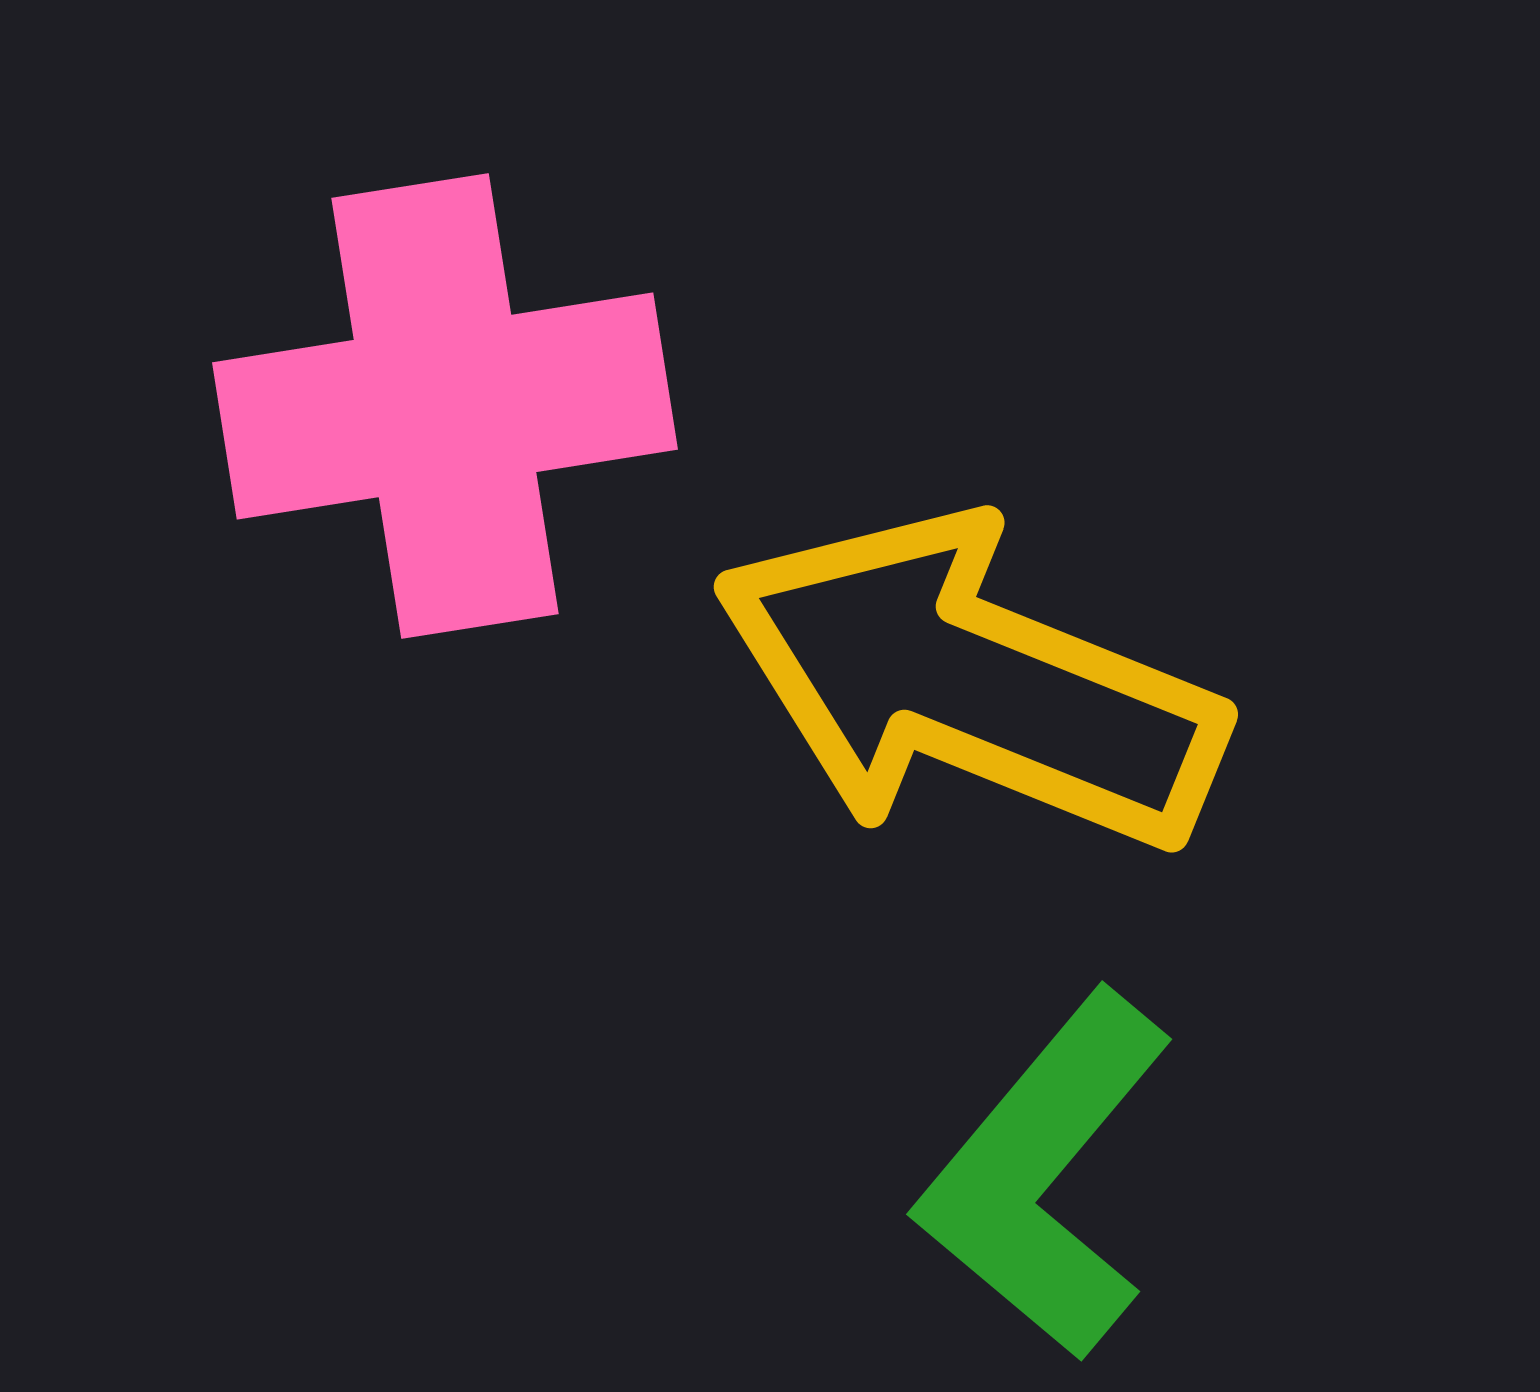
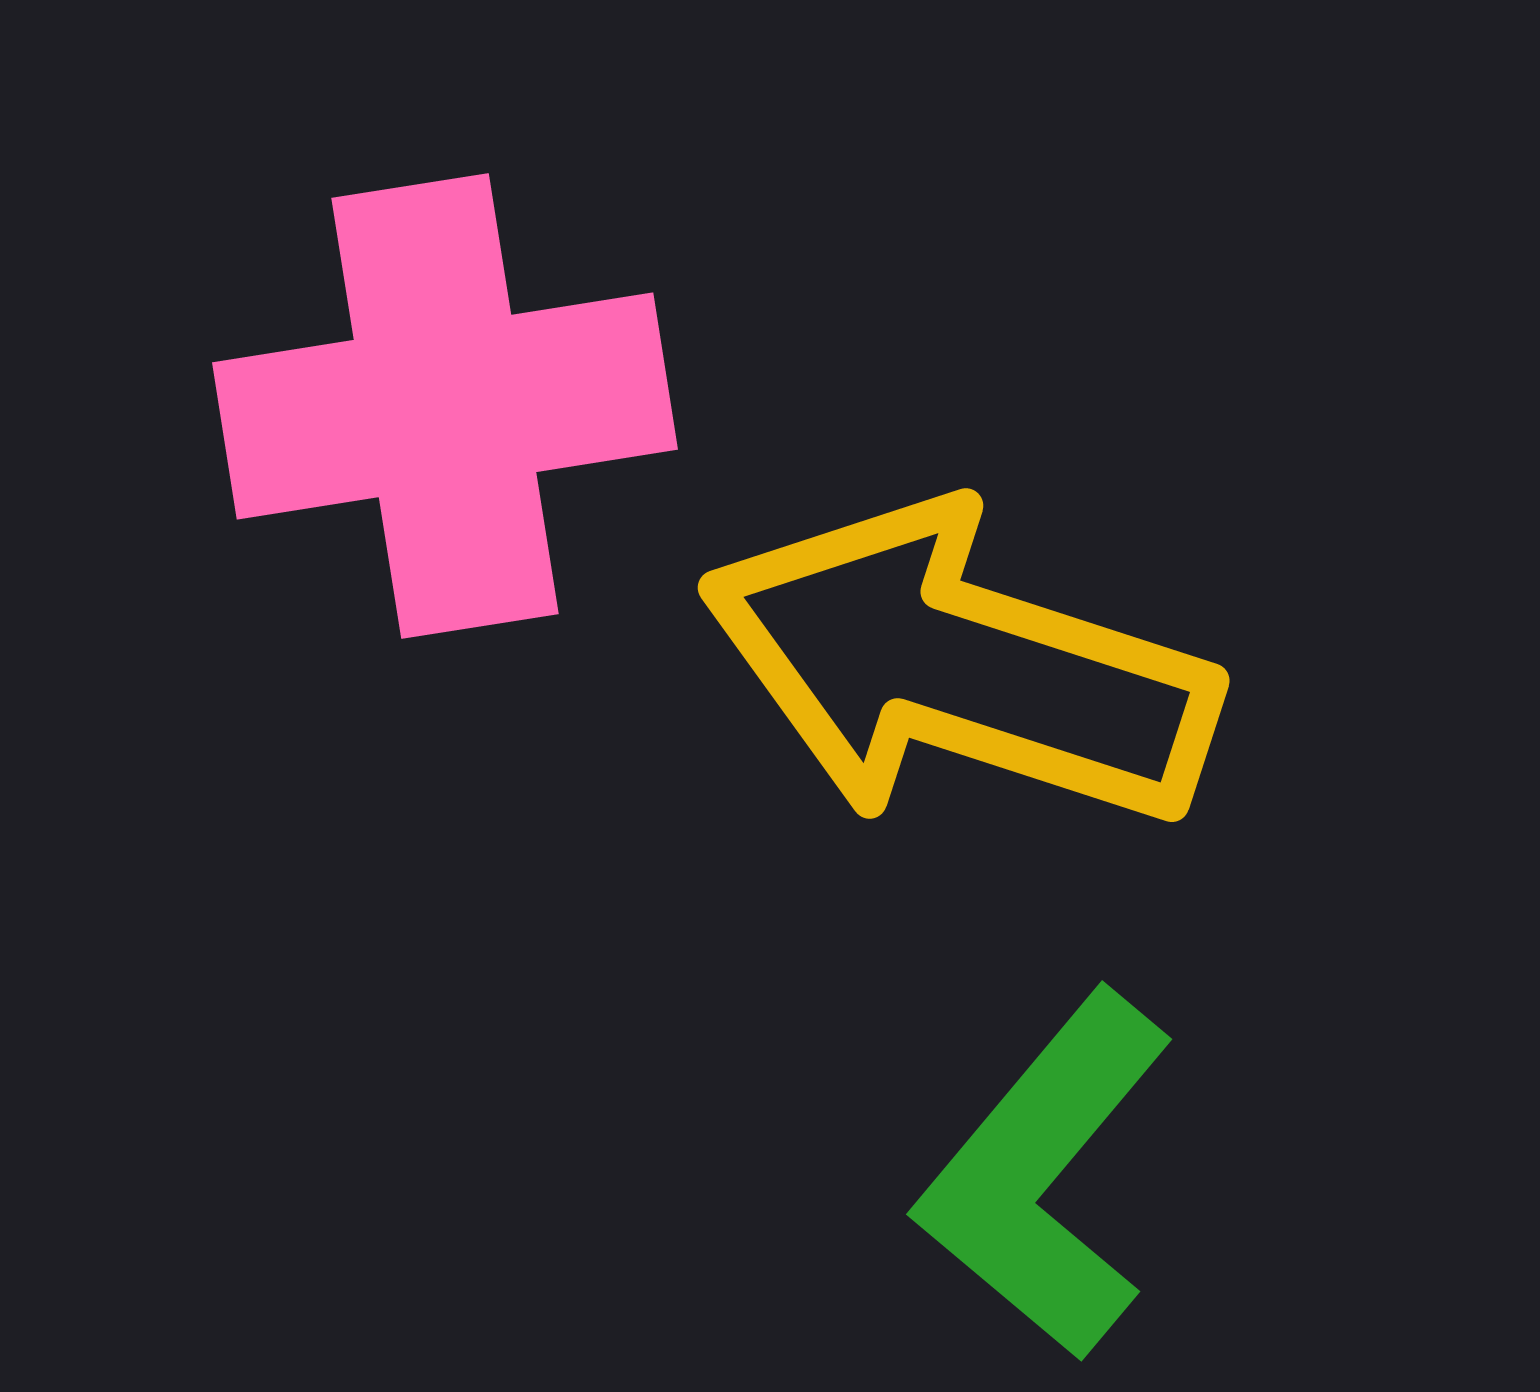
yellow arrow: moved 10 px left, 16 px up; rotated 4 degrees counterclockwise
